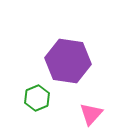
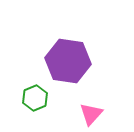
green hexagon: moved 2 px left
